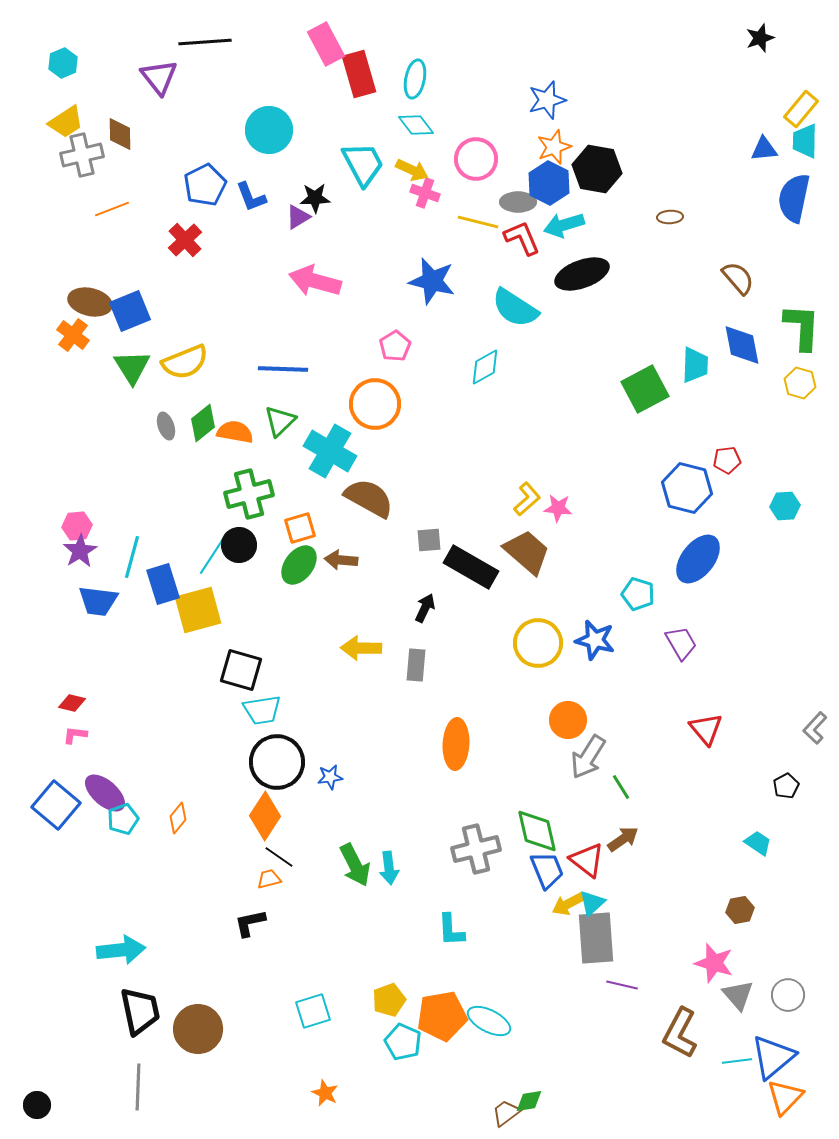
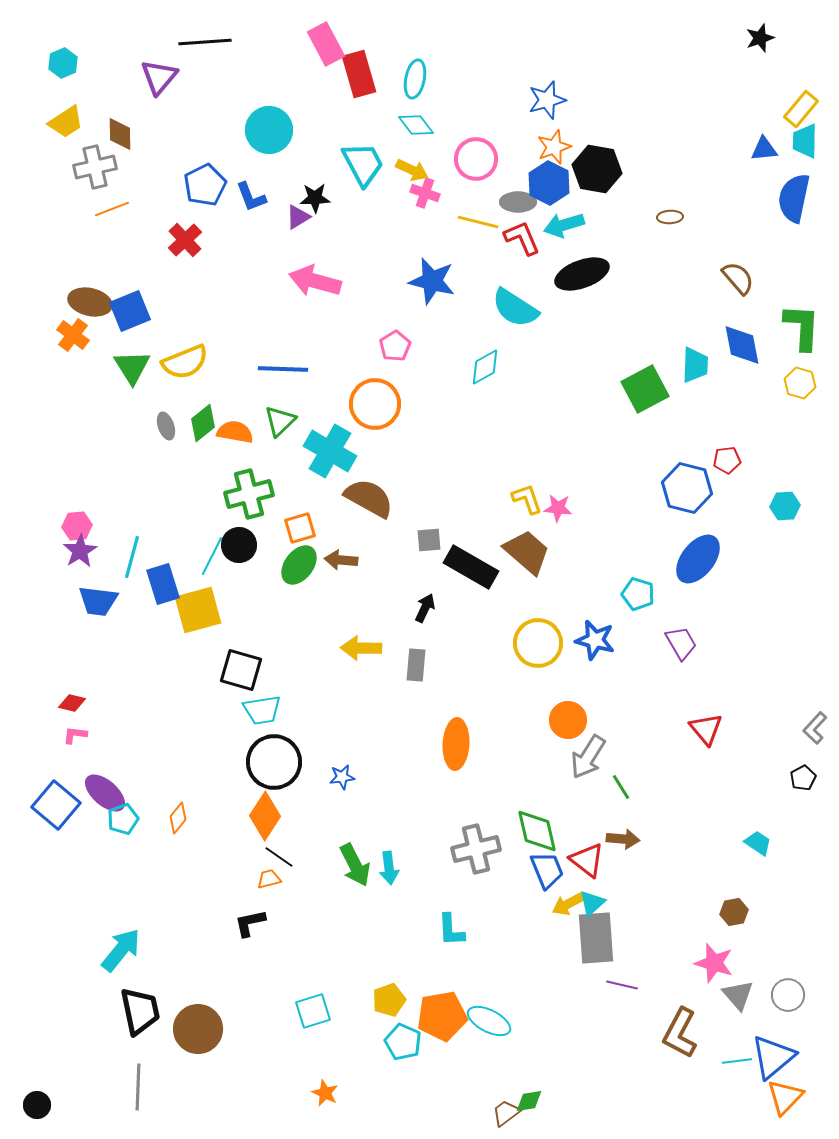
purple triangle at (159, 77): rotated 18 degrees clockwise
gray cross at (82, 155): moved 13 px right, 12 px down
yellow L-shape at (527, 499): rotated 68 degrees counterclockwise
cyan line at (212, 556): rotated 6 degrees counterclockwise
black circle at (277, 762): moved 3 px left
blue star at (330, 777): moved 12 px right
black pentagon at (786, 786): moved 17 px right, 8 px up
brown arrow at (623, 839): rotated 40 degrees clockwise
brown hexagon at (740, 910): moved 6 px left, 2 px down
cyan arrow at (121, 950): rotated 45 degrees counterclockwise
